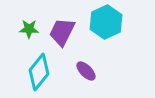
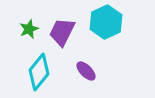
green star: rotated 24 degrees counterclockwise
